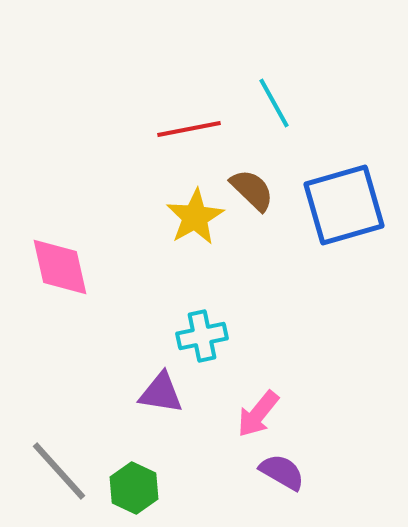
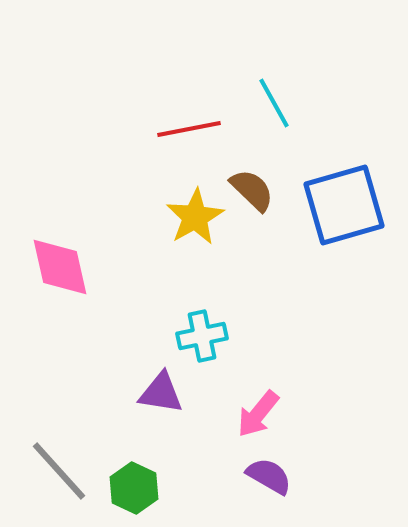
purple semicircle: moved 13 px left, 4 px down
